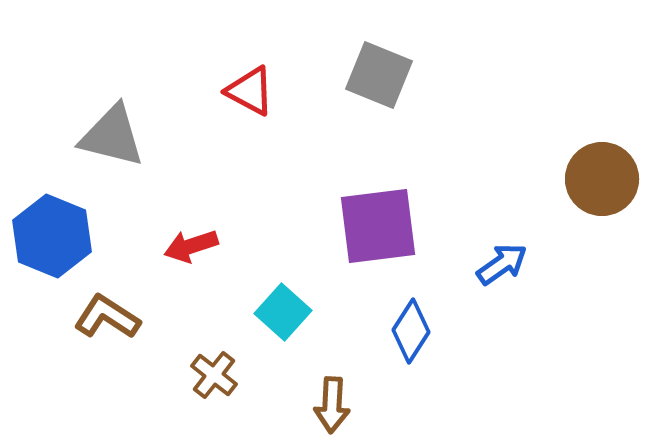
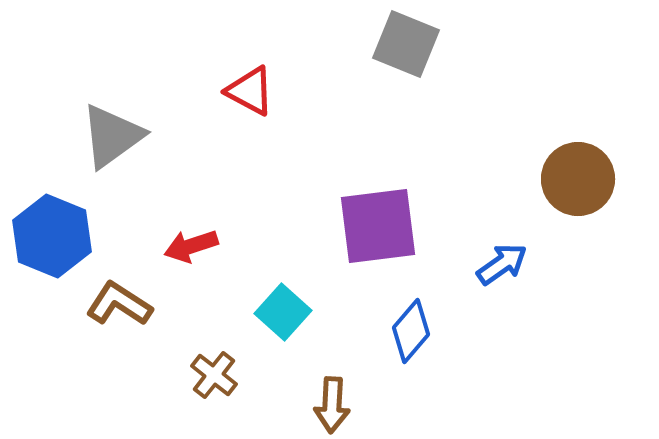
gray square: moved 27 px right, 31 px up
gray triangle: rotated 50 degrees counterclockwise
brown circle: moved 24 px left
brown L-shape: moved 12 px right, 13 px up
blue diamond: rotated 8 degrees clockwise
